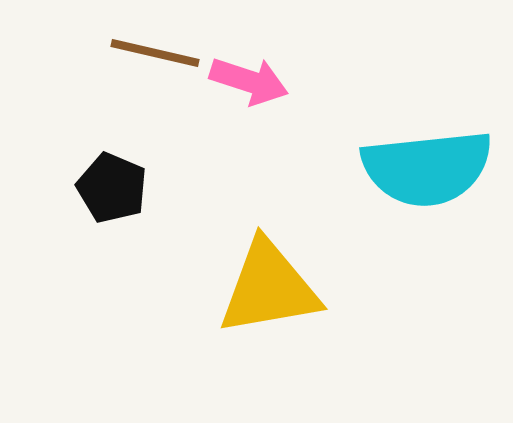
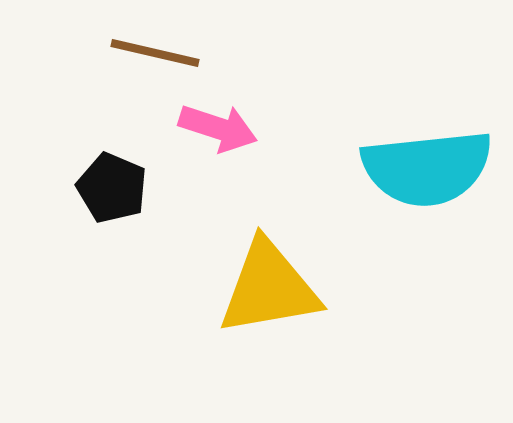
pink arrow: moved 31 px left, 47 px down
